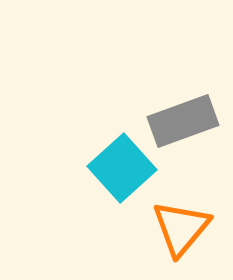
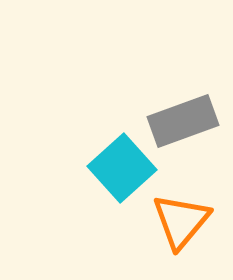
orange triangle: moved 7 px up
